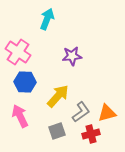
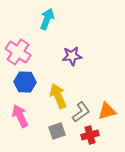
yellow arrow: rotated 65 degrees counterclockwise
orange triangle: moved 2 px up
red cross: moved 1 px left, 1 px down
